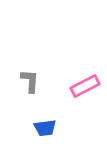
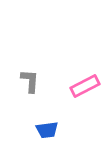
blue trapezoid: moved 2 px right, 2 px down
